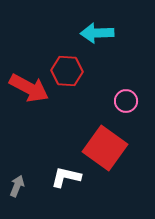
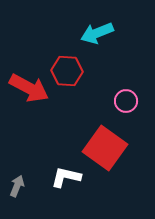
cyan arrow: rotated 20 degrees counterclockwise
